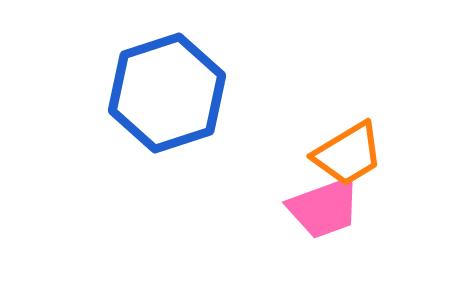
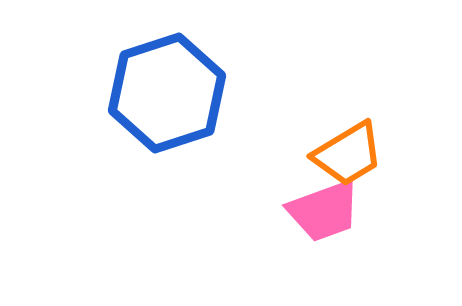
pink trapezoid: moved 3 px down
